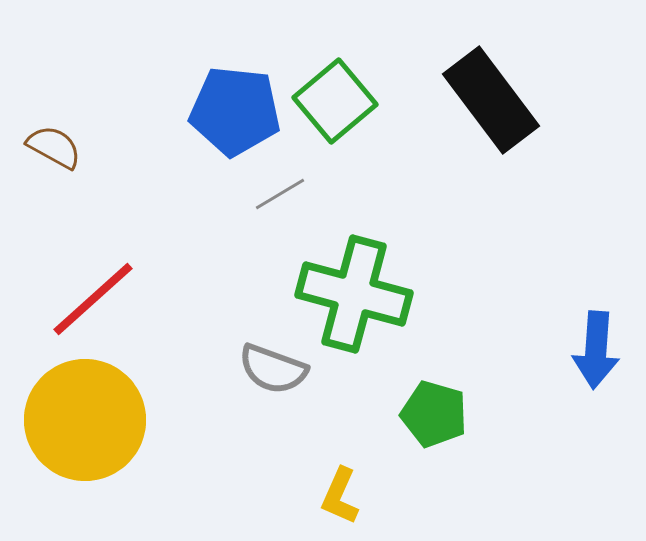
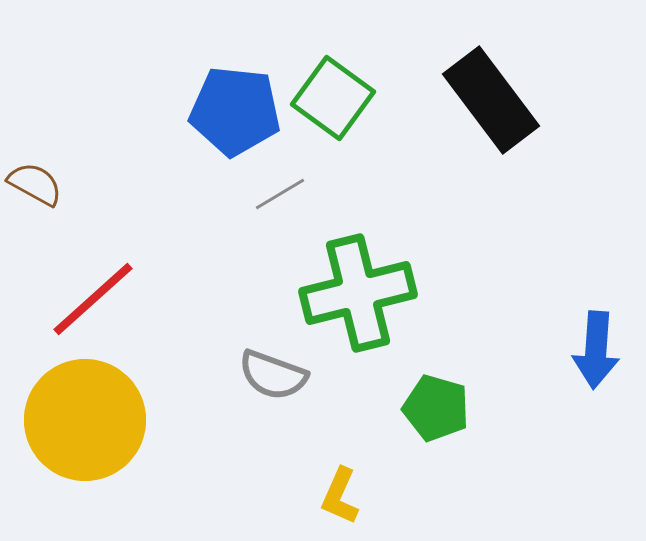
green square: moved 2 px left, 3 px up; rotated 14 degrees counterclockwise
brown semicircle: moved 19 px left, 37 px down
green cross: moved 4 px right, 1 px up; rotated 29 degrees counterclockwise
gray semicircle: moved 6 px down
green pentagon: moved 2 px right, 6 px up
